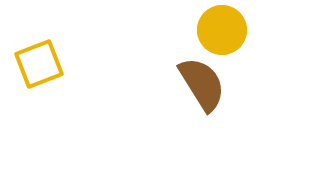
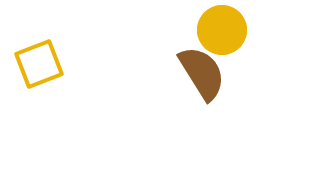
brown semicircle: moved 11 px up
